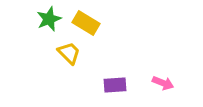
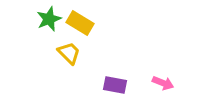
yellow rectangle: moved 6 px left
purple rectangle: rotated 15 degrees clockwise
